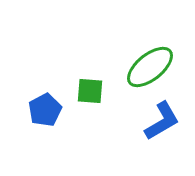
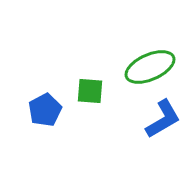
green ellipse: rotated 15 degrees clockwise
blue L-shape: moved 1 px right, 2 px up
